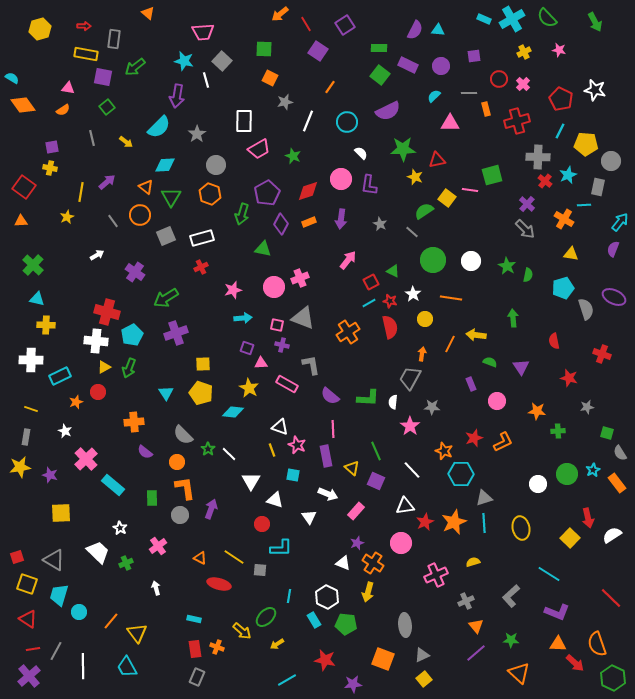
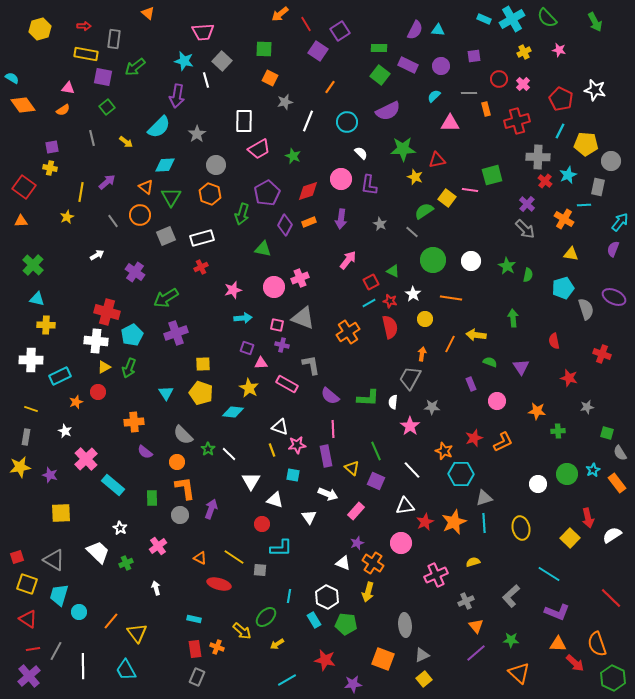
purple square at (345, 25): moved 5 px left, 6 px down
purple diamond at (281, 224): moved 4 px right, 1 px down
pink star at (297, 445): rotated 30 degrees counterclockwise
cyan trapezoid at (127, 667): moved 1 px left, 3 px down
